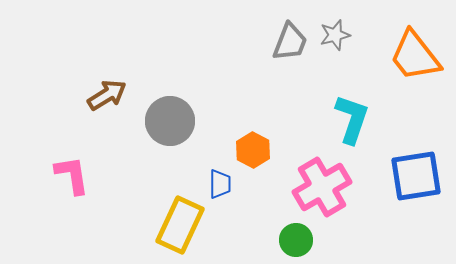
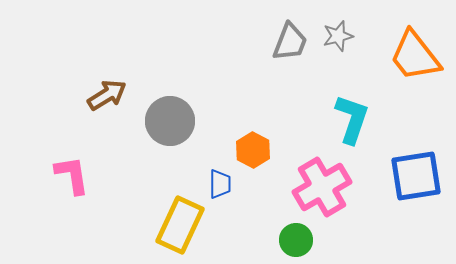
gray star: moved 3 px right, 1 px down
